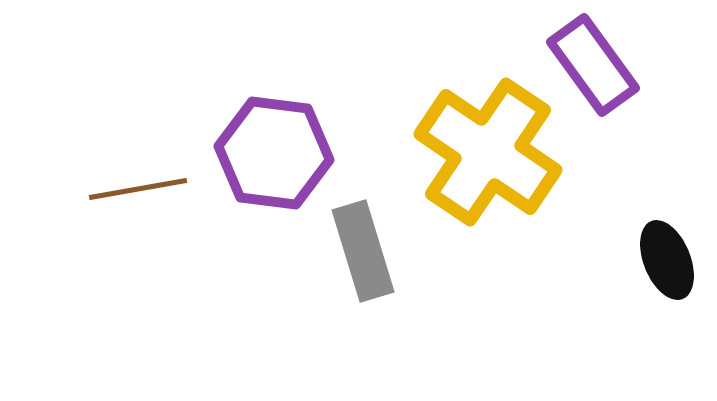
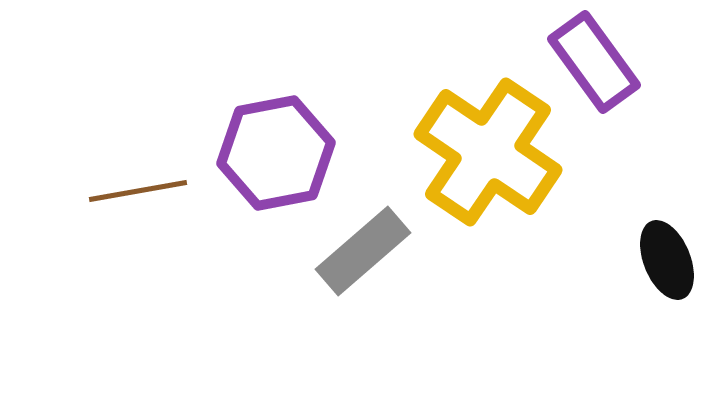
purple rectangle: moved 1 px right, 3 px up
purple hexagon: moved 2 px right; rotated 18 degrees counterclockwise
brown line: moved 2 px down
gray rectangle: rotated 66 degrees clockwise
